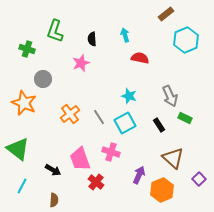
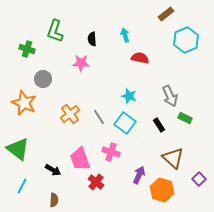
pink star: rotated 24 degrees clockwise
cyan square: rotated 25 degrees counterclockwise
orange hexagon: rotated 20 degrees counterclockwise
